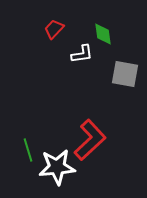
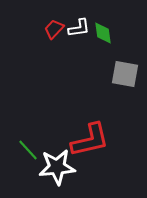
green diamond: moved 1 px up
white L-shape: moved 3 px left, 26 px up
red L-shape: rotated 30 degrees clockwise
green line: rotated 25 degrees counterclockwise
